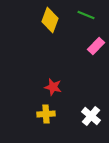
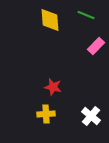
yellow diamond: rotated 25 degrees counterclockwise
